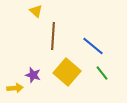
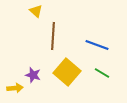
blue line: moved 4 px right, 1 px up; rotated 20 degrees counterclockwise
green line: rotated 21 degrees counterclockwise
